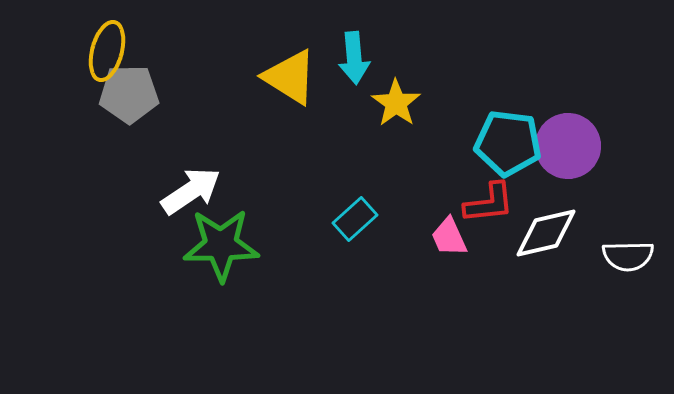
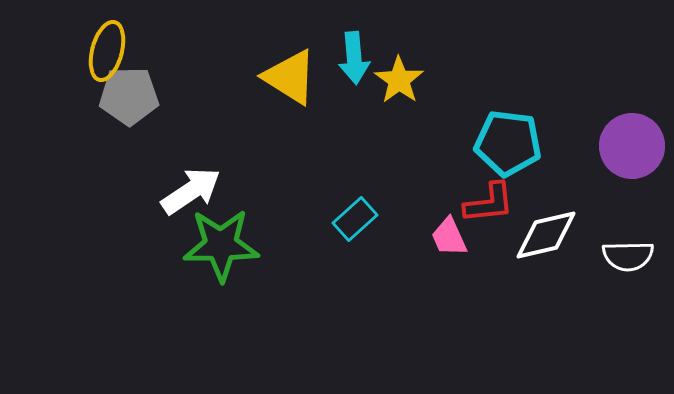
gray pentagon: moved 2 px down
yellow star: moved 3 px right, 23 px up
purple circle: moved 64 px right
white diamond: moved 2 px down
